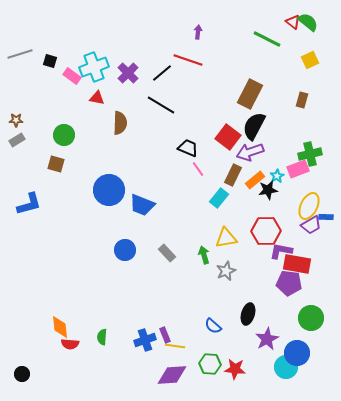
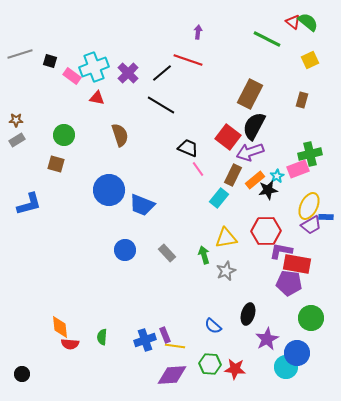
brown semicircle at (120, 123): moved 12 px down; rotated 20 degrees counterclockwise
